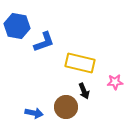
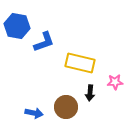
black arrow: moved 6 px right, 2 px down; rotated 28 degrees clockwise
